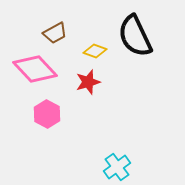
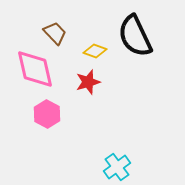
brown trapezoid: rotated 105 degrees counterclockwise
pink diamond: rotated 30 degrees clockwise
